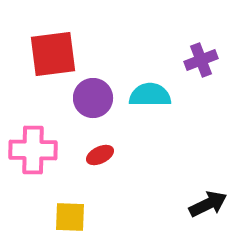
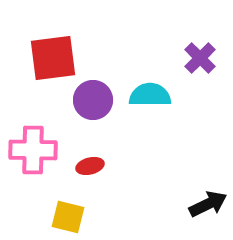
red square: moved 4 px down
purple cross: moved 1 px left, 2 px up; rotated 24 degrees counterclockwise
purple circle: moved 2 px down
red ellipse: moved 10 px left, 11 px down; rotated 12 degrees clockwise
yellow square: moved 2 px left; rotated 12 degrees clockwise
